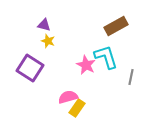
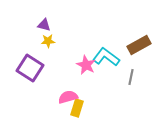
brown rectangle: moved 23 px right, 19 px down
yellow star: rotated 24 degrees counterclockwise
cyan L-shape: rotated 36 degrees counterclockwise
yellow rectangle: rotated 18 degrees counterclockwise
